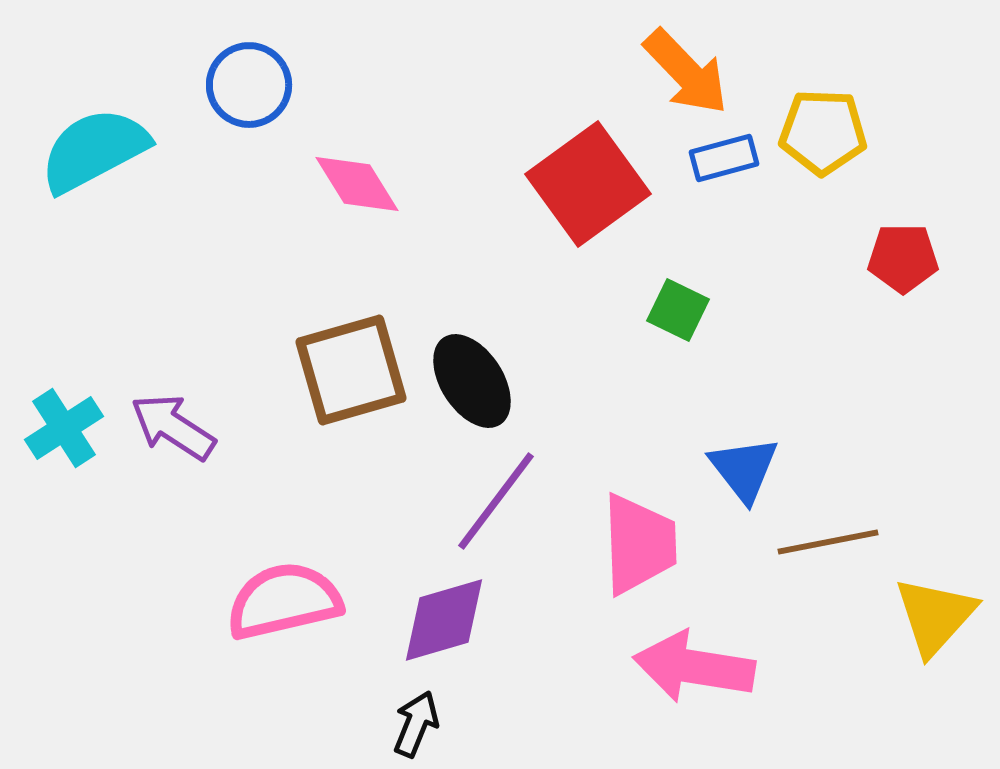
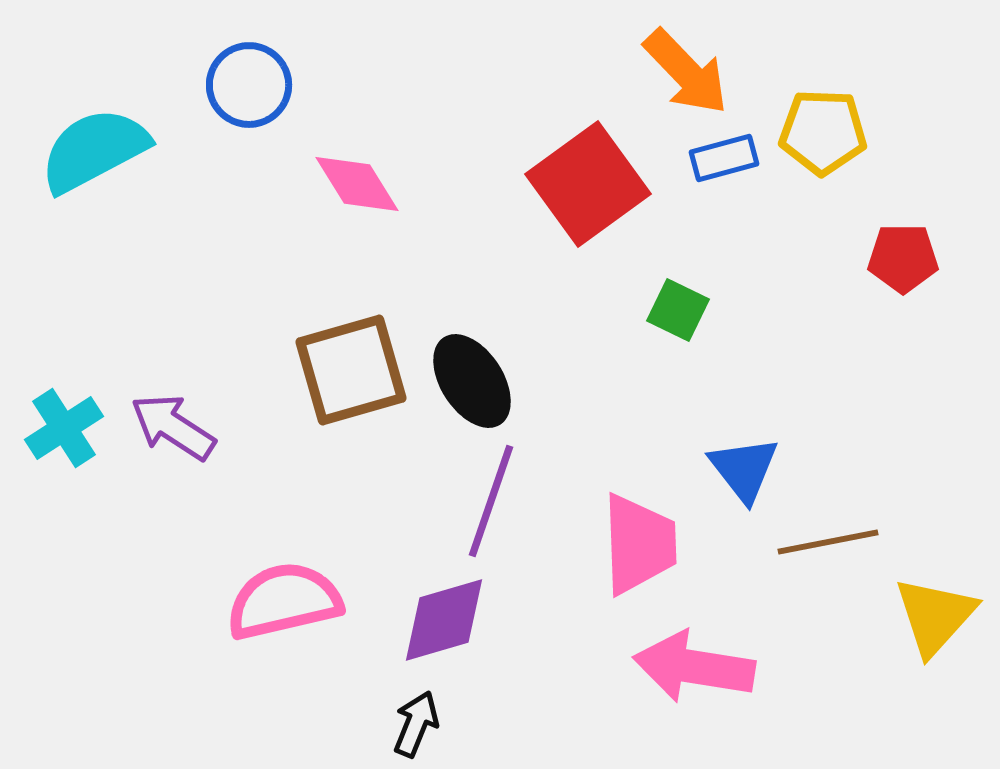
purple line: moved 5 px left; rotated 18 degrees counterclockwise
